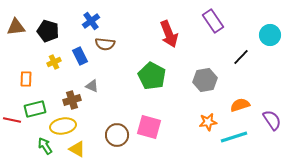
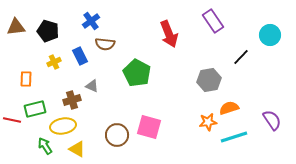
green pentagon: moved 15 px left, 3 px up
gray hexagon: moved 4 px right
orange semicircle: moved 11 px left, 3 px down
